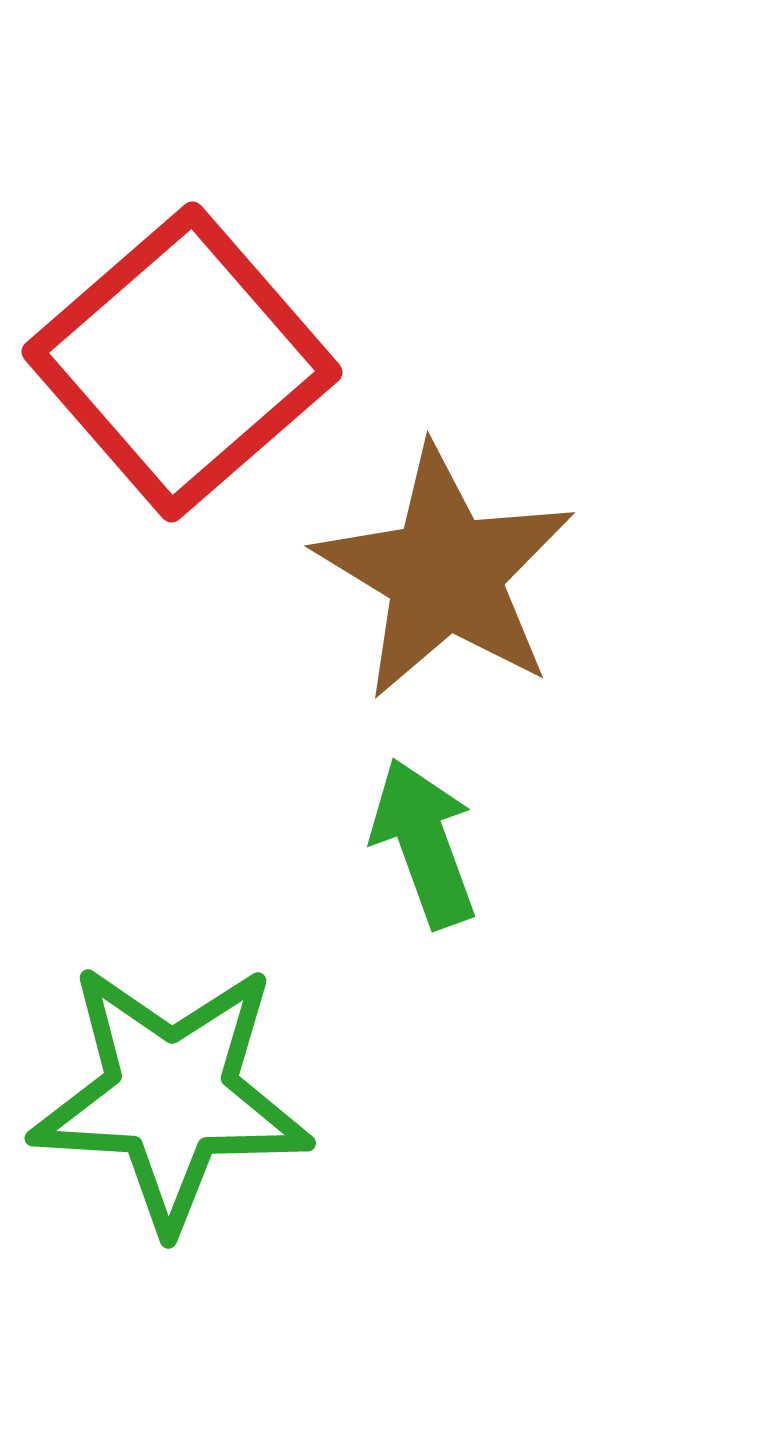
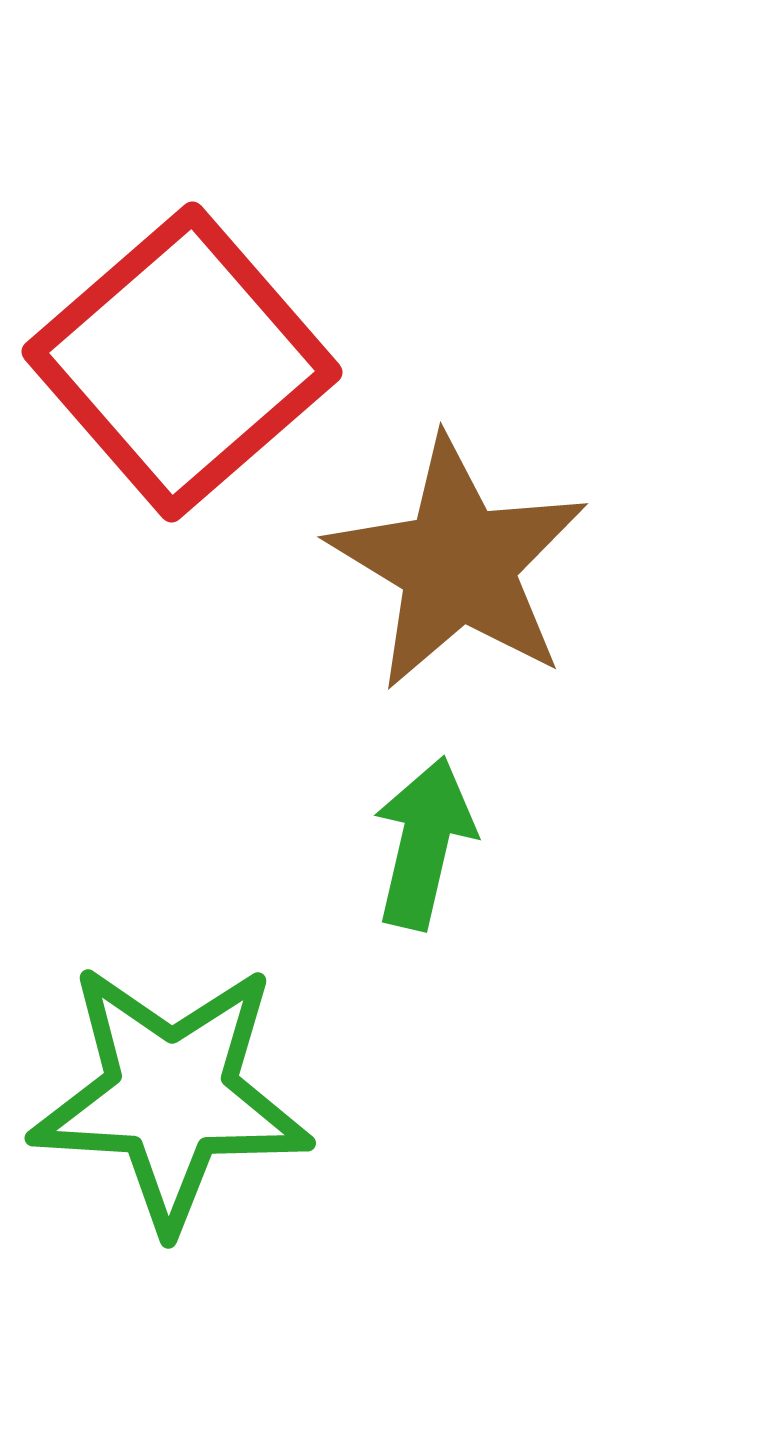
brown star: moved 13 px right, 9 px up
green arrow: rotated 33 degrees clockwise
